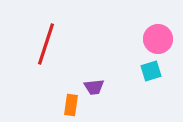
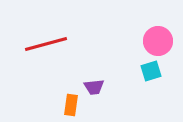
pink circle: moved 2 px down
red line: rotated 57 degrees clockwise
